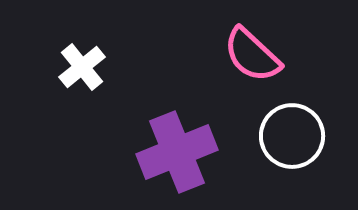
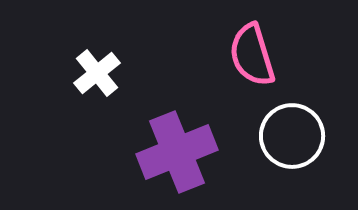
pink semicircle: rotated 30 degrees clockwise
white cross: moved 15 px right, 6 px down
